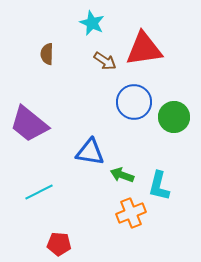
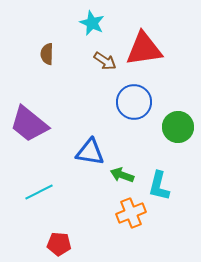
green circle: moved 4 px right, 10 px down
